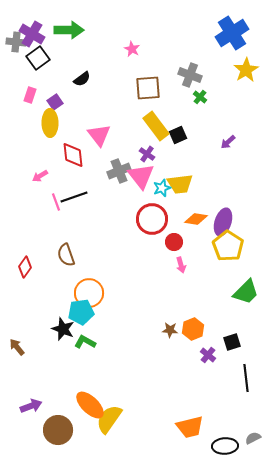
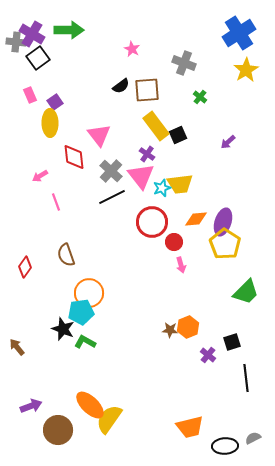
blue cross at (232, 33): moved 7 px right
gray cross at (190, 75): moved 6 px left, 12 px up
black semicircle at (82, 79): moved 39 px right, 7 px down
brown square at (148, 88): moved 1 px left, 2 px down
pink rectangle at (30, 95): rotated 42 degrees counterclockwise
red diamond at (73, 155): moved 1 px right, 2 px down
gray cross at (119, 171): moved 8 px left; rotated 25 degrees counterclockwise
black line at (74, 197): moved 38 px right; rotated 8 degrees counterclockwise
red circle at (152, 219): moved 3 px down
orange diamond at (196, 219): rotated 15 degrees counterclockwise
yellow pentagon at (228, 246): moved 3 px left, 2 px up
orange hexagon at (193, 329): moved 5 px left, 2 px up
